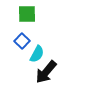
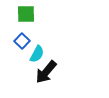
green square: moved 1 px left
